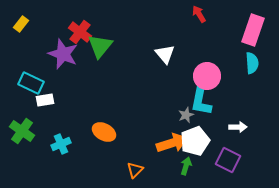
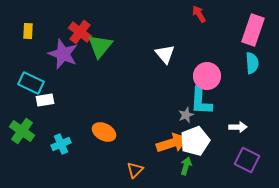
yellow rectangle: moved 7 px right, 7 px down; rotated 35 degrees counterclockwise
cyan L-shape: rotated 8 degrees counterclockwise
purple square: moved 19 px right
